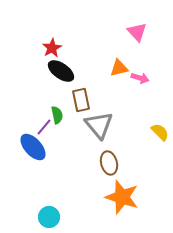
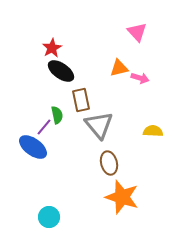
yellow semicircle: moved 7 px left, 1 px up; rotated 42 degrees counterclockwise
blue ellipse: rotated 12 degrees counterclockwise
